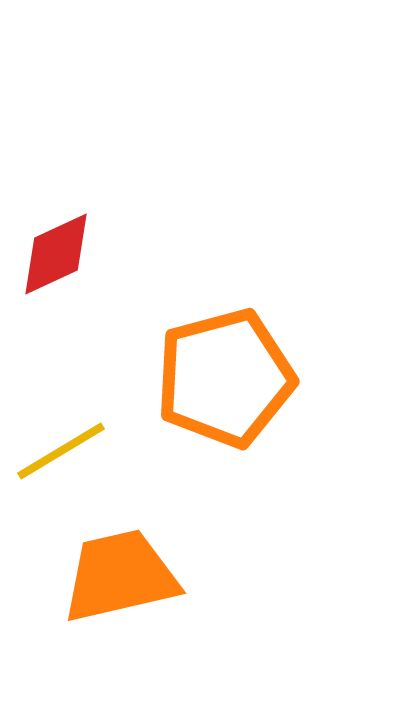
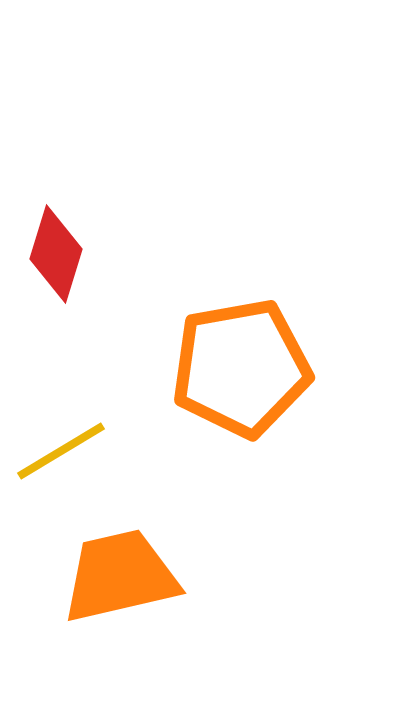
red diamond: rotated 48 degrees counterclockwise
orange pentagon: moved 16 px right, 10 px up; rotated 5 degrees clockwise
